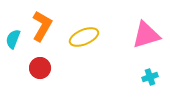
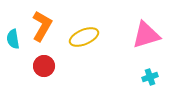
cyan semicircle: rotated 30 degrees counterclockwise
red circle: moved 4 px right, 2 px up
